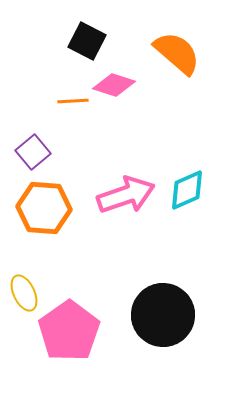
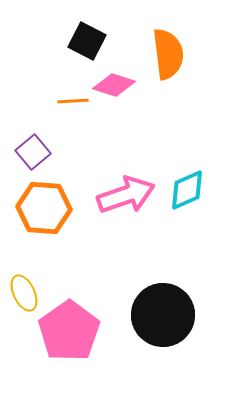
orange semicircle: moved 9 px left, 1 px down; rotated 42 degrees clockwise
